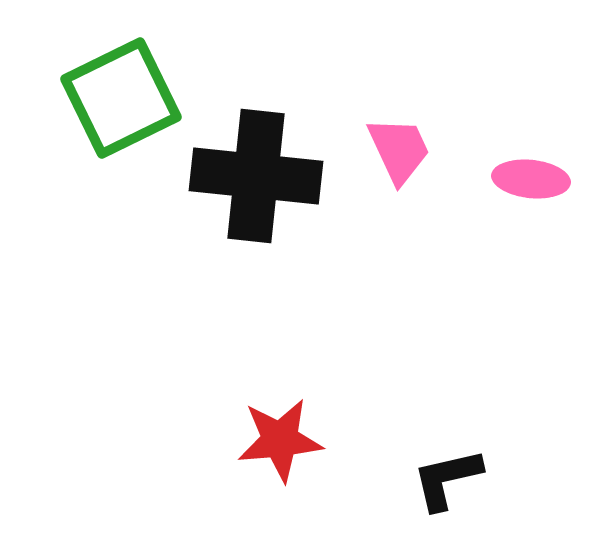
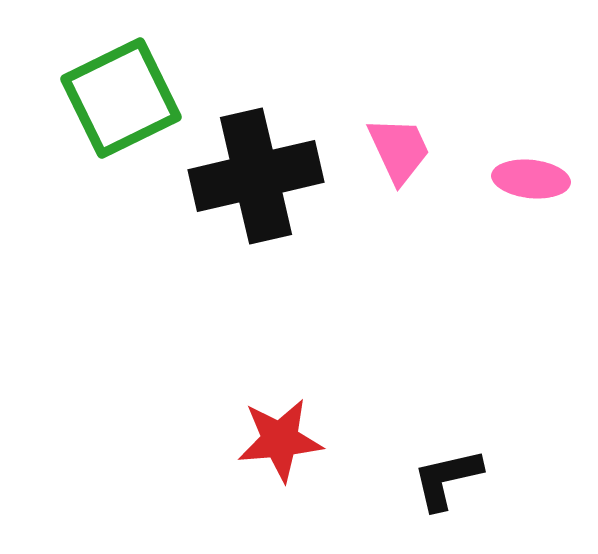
black cross: rotated 19 degrees counterclockwise
